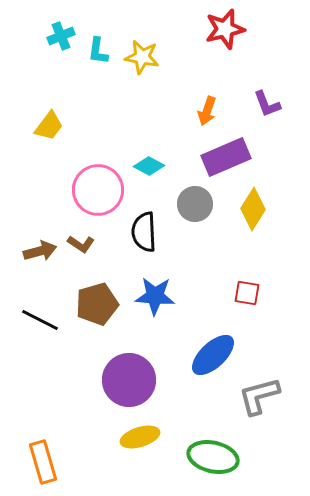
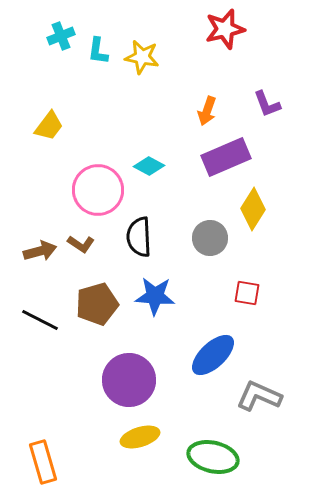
gray circle: moved 15 px right, 34 px down
black semicircle: moved 5 px left, 5 px down
gray L-shape: rotated 39 degrees clockwise
